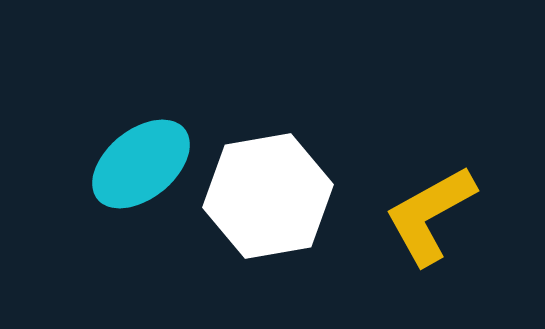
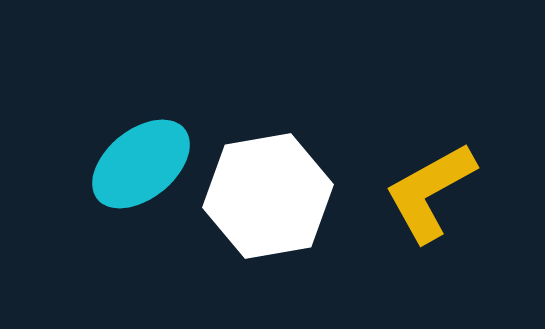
yellow L-shape: moved 23 px up
